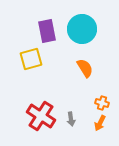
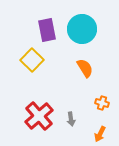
purple rectangle: moved 1 px up
yellow square: moved 1 px right, 1 px down; rotated 30 degrees counterclockwise
red cross: moved 2 px left; rotated 16 degrees clockwise
orange arrow: moved 11 px down
